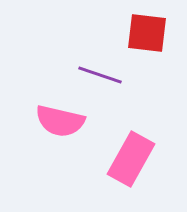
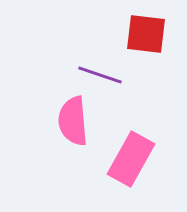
red square: moved 1 px left, 1 px down
pink semicircle: moved 13 px right; rotated 72 degrees clockwise
